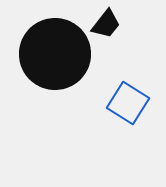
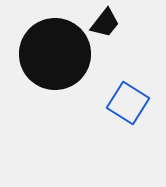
black trapezoid: moved 1 px left, 1 px up
